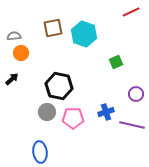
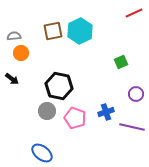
red line: moved 3 px right, 1 px down
brown square: moved 3 px down
cyan hexagon: moved 4 px left, 3 px up; rotated 15 degrees clockwise
green square: moved 5 px right
black arrow: rotated 80 degrees clockwise
gray circle: moved 1 px up
pink pentagon: moved 2 px right; rotated 20 degrees clockwise
purple line: moved 2 px down
blue ellipse: moved 2 px right, 1 px down; rotated 45 degrees counterclockwise
